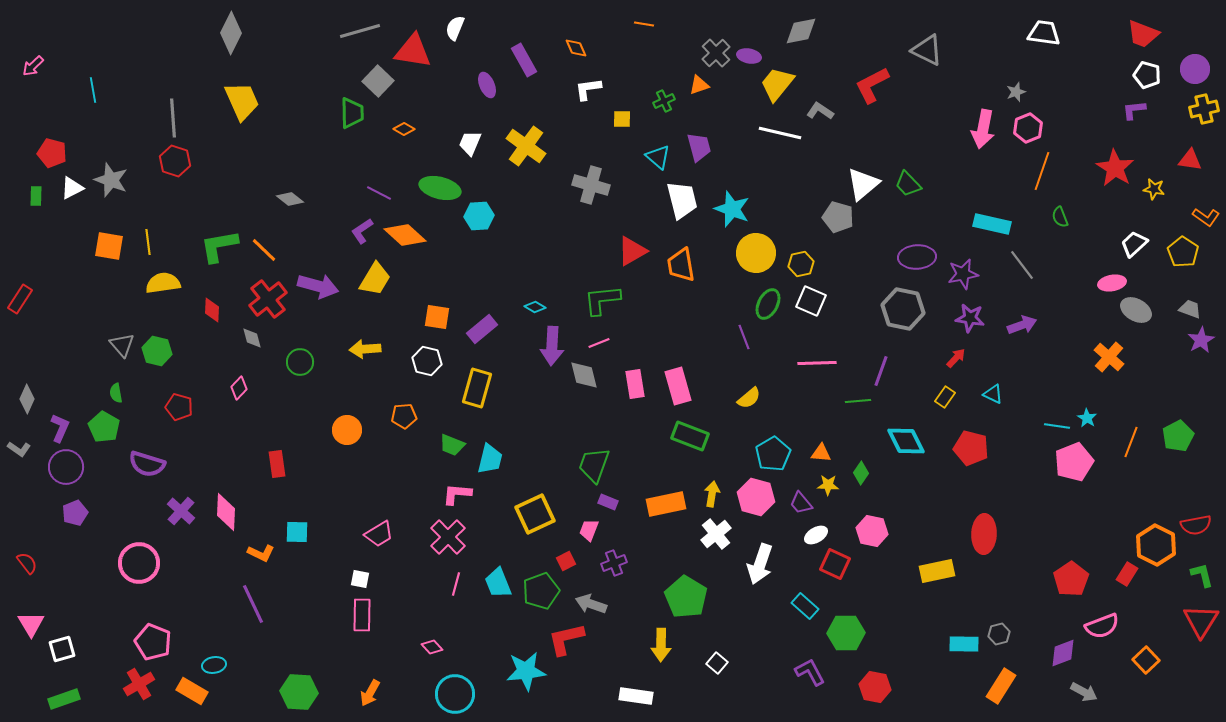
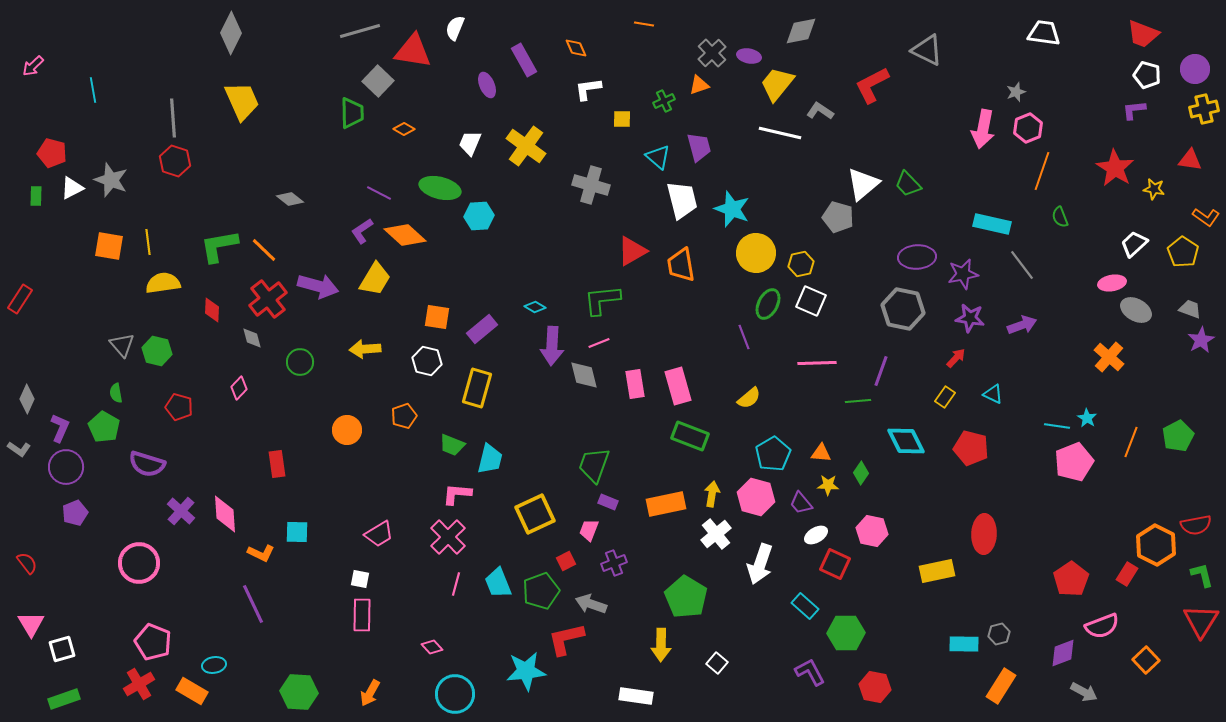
gray cross at (716, 53): moved 4 px left
orange pentagon at (404, 416): rotated 15 degrees counterclockwise
pink diamond at (226, 512): moved 1 px left, 2 px down; rotated 6 degrees counterclockwise
